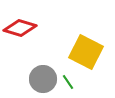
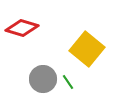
red diamond: moved 2 px right
yellow square: moved 1 px right, 3 px up; rotated 12 degrees clockwise
